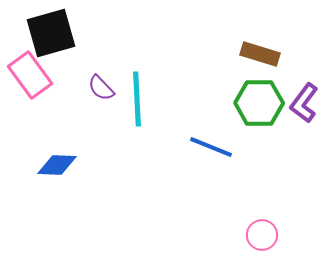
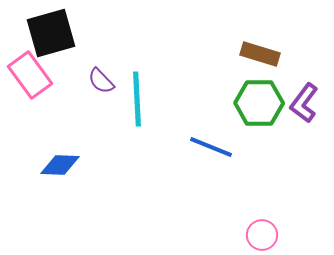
purple semicircle: moved 7 px up
blue diamond: moved 3 px right
